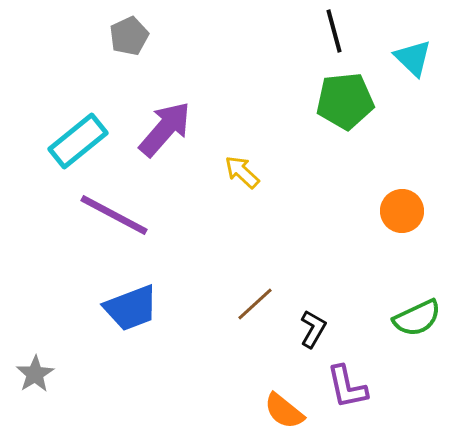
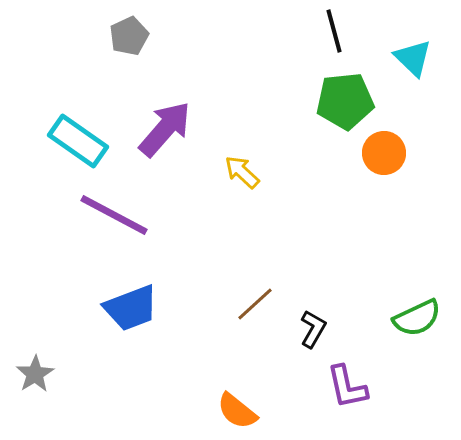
cyan rectangle: rotated 74 degrees clockwise
orange circle: moved 18 px left, 58 px up
orange semicircle: moved 47 px left
